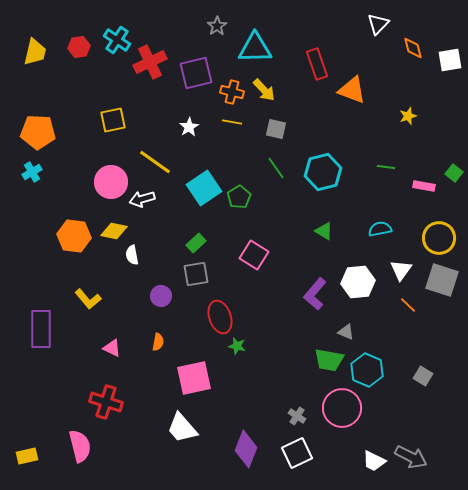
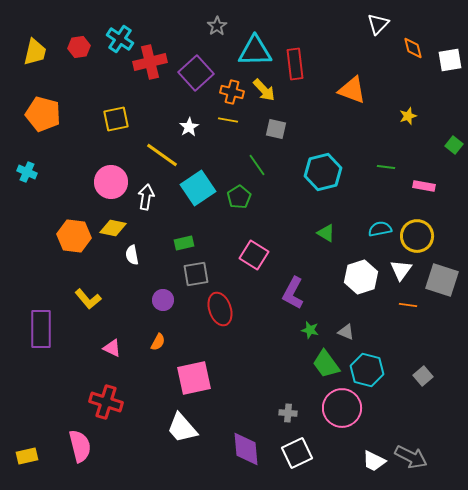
cyan cross at (117, 40): moved 3 px right, 1 px up
cyan triangle at (255, 48): moved 3 px down
red cross at (150, 62): rotated 12 degrees clockwise
red rectangle at (317, 64): moved 22 px left; rotated 12 degrees clockwise
purple square at (196, 73): rotated 28 degrees counterclockwise
yellow square at (113, 120): moved 3 px right, 1 px up
yellow line at (232, 122): moved 4 px left, 2 px up
orange pentagon at (38, 132): moved 5 px right, 18 px up; rotated 12 degrees clockwise
yellow line at (155, 162): moved 7 px right, 7 px up
green line at (276, 168): moved 19 px left, 3 px up
cyan cross at (32, 172): moved 5 px left; rotated 36 degrees counterclockwise
green square at (454, 173): moved 28 px up
cyan square at (204, 188): moved 6 px left
white arrow at (142, 199): moved 4 px right, 2 px up; rotated 115 degrees clockwise
yellow diamond at (114, 231): moved 1 px left, 3 px up
green triangle at (324, 231): moved 2 px right, 2 px down
yellow circle at (439, 238): moved 22 px left, 2 px up
green rectangle at (196, 243): moved 12 px left; rotated 30 degrees clockwise
white hexagon at (358, 282): moved 3 px right, 5 px up; rotated 12 degrees counterclockwise
purple L-shape at (315, 294): moved 22 px left, 1 px up; rotated 12 degrees counterclockwise
purple circle at (161, 296): moved 2 px right, 4 px down
orange line at (408, 305): rotated 36 degrees counterclockwise
red ellipse at (220, 317): moved 8 px up
orange semicircle at (158, 342): rotated 18 degrees clockwise
green star at (237, 346): moved 73 px right, 16 px up
green trapezoid at (329, 360): moved 3 px left, 4 px down; rotated 44 degrees clockwise
cyan hexagon at (367, 370): rotated 8 degrees counterclockwise
gray square at (423, 376): rotated 18 degrees clockwise
gray cross at (297, 416): moved 9 px left, 3 px up; rotated 30 degrees counterclockwise
purple diamond at (246, 449): rotated 27 degrees counterclockwise
